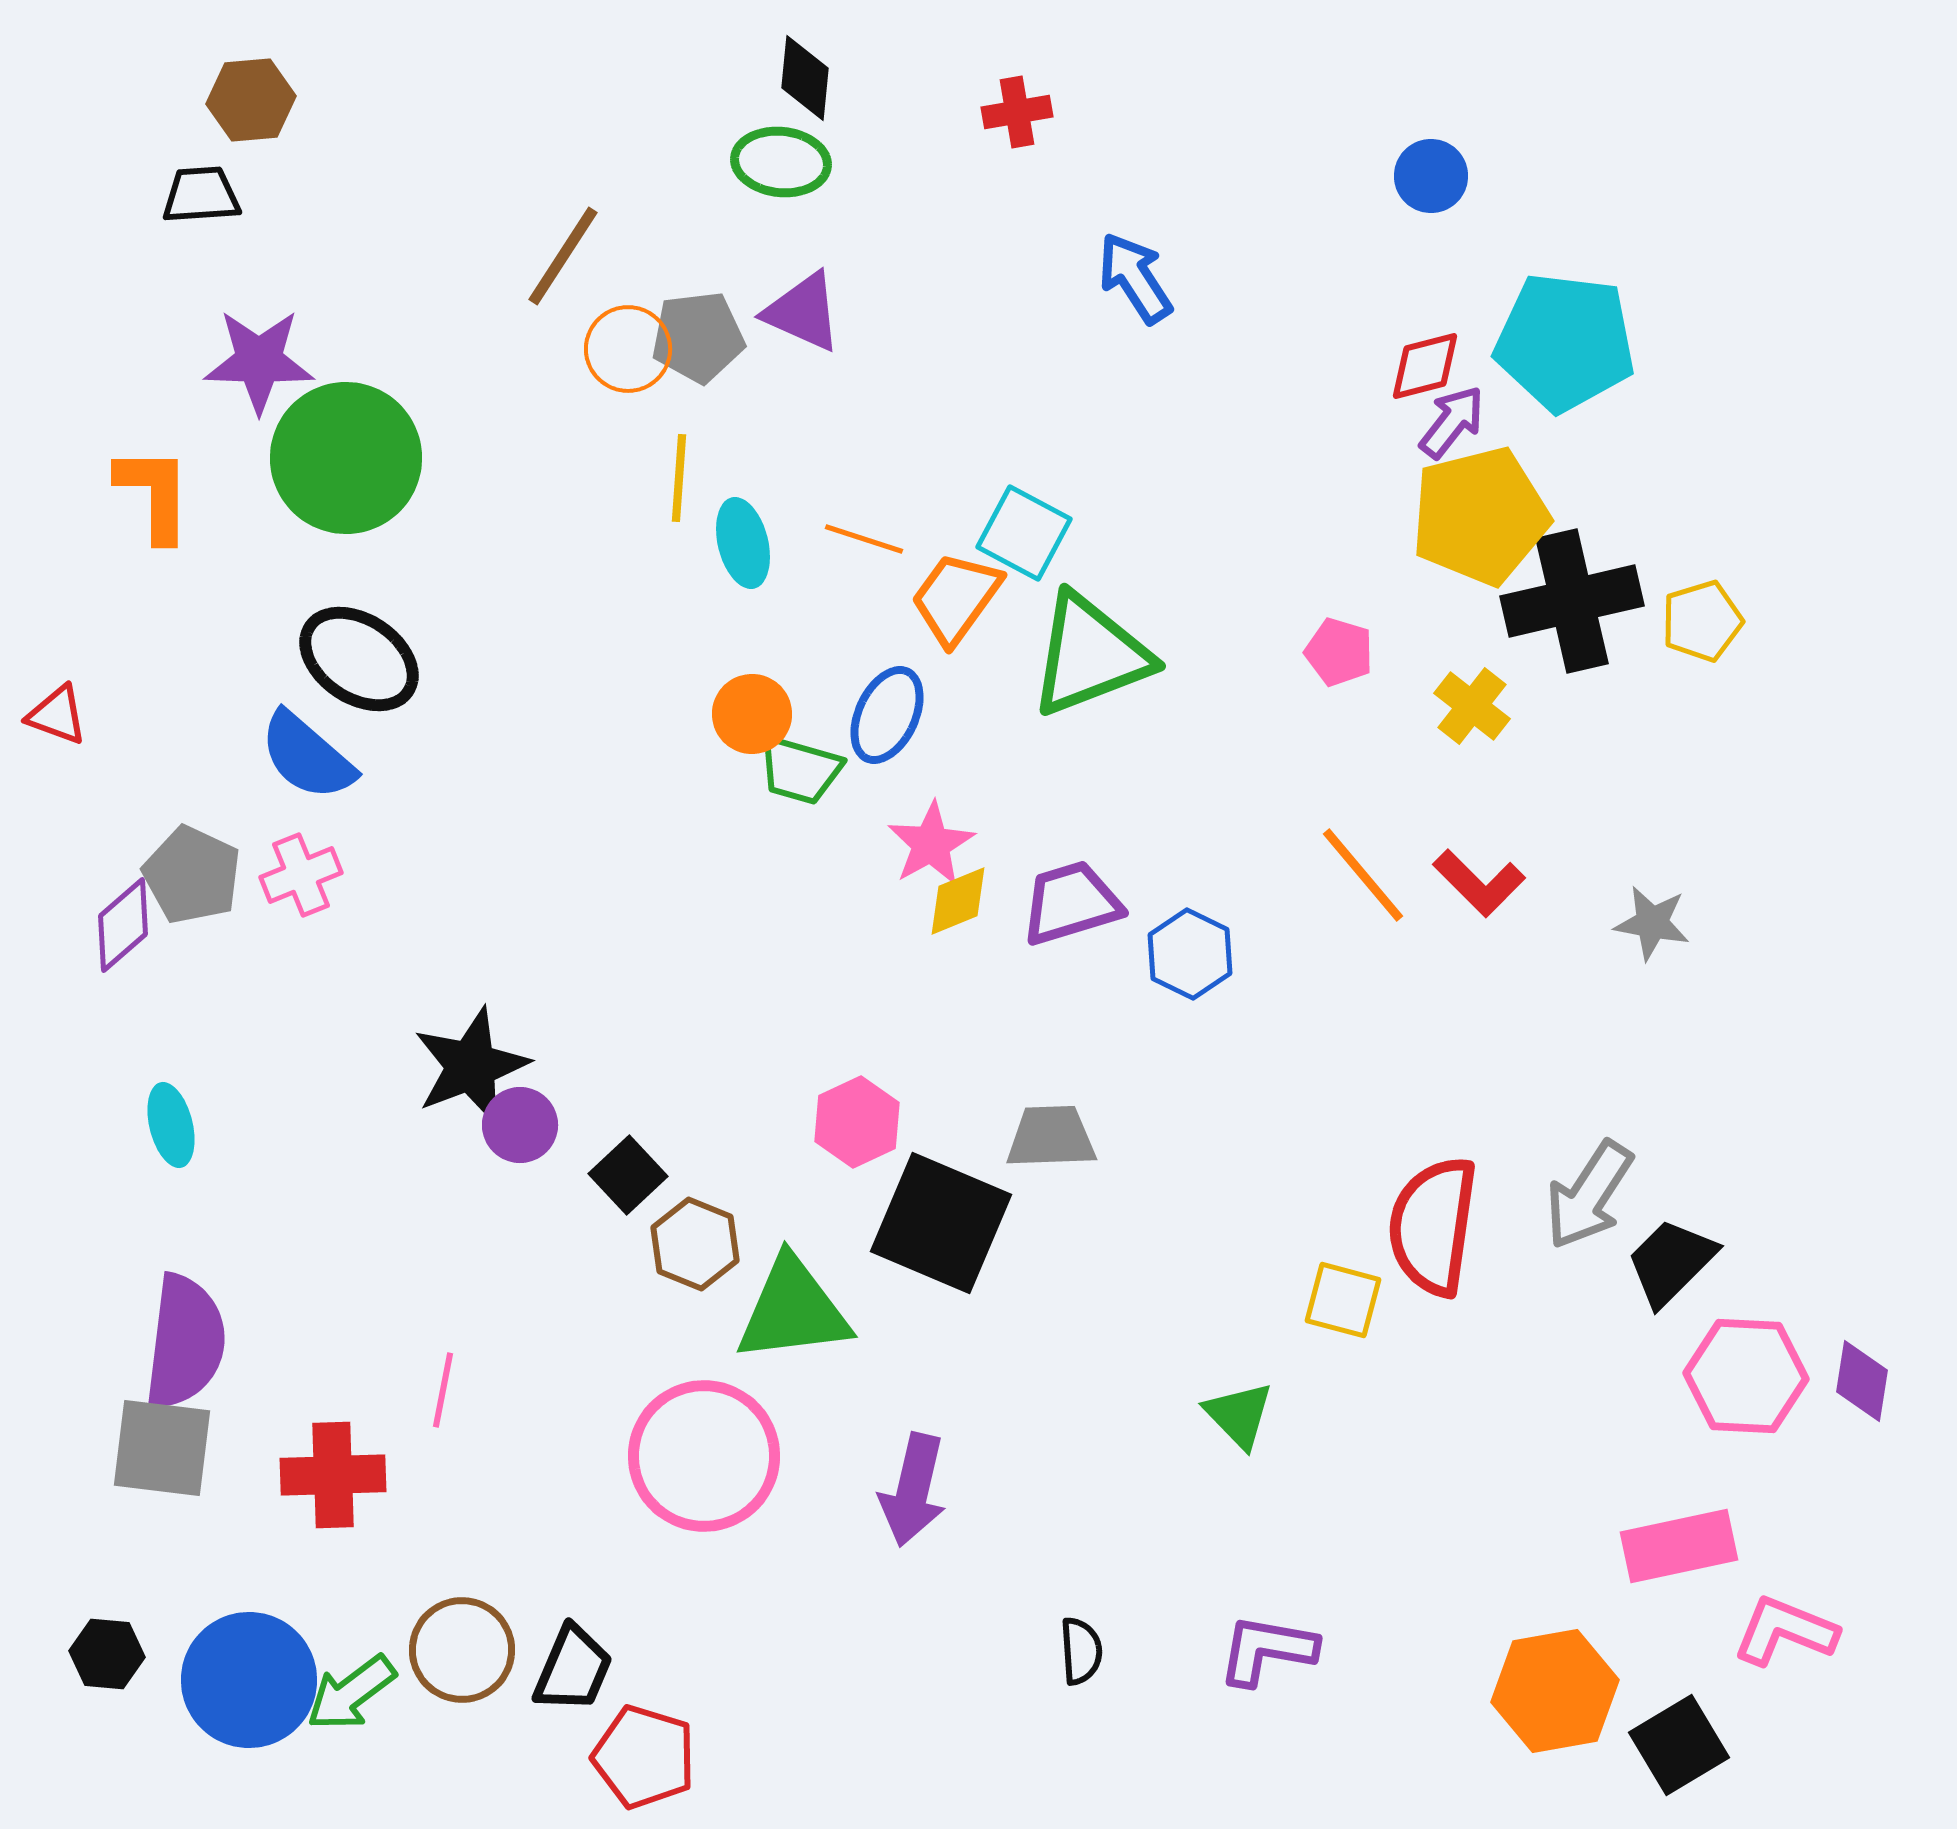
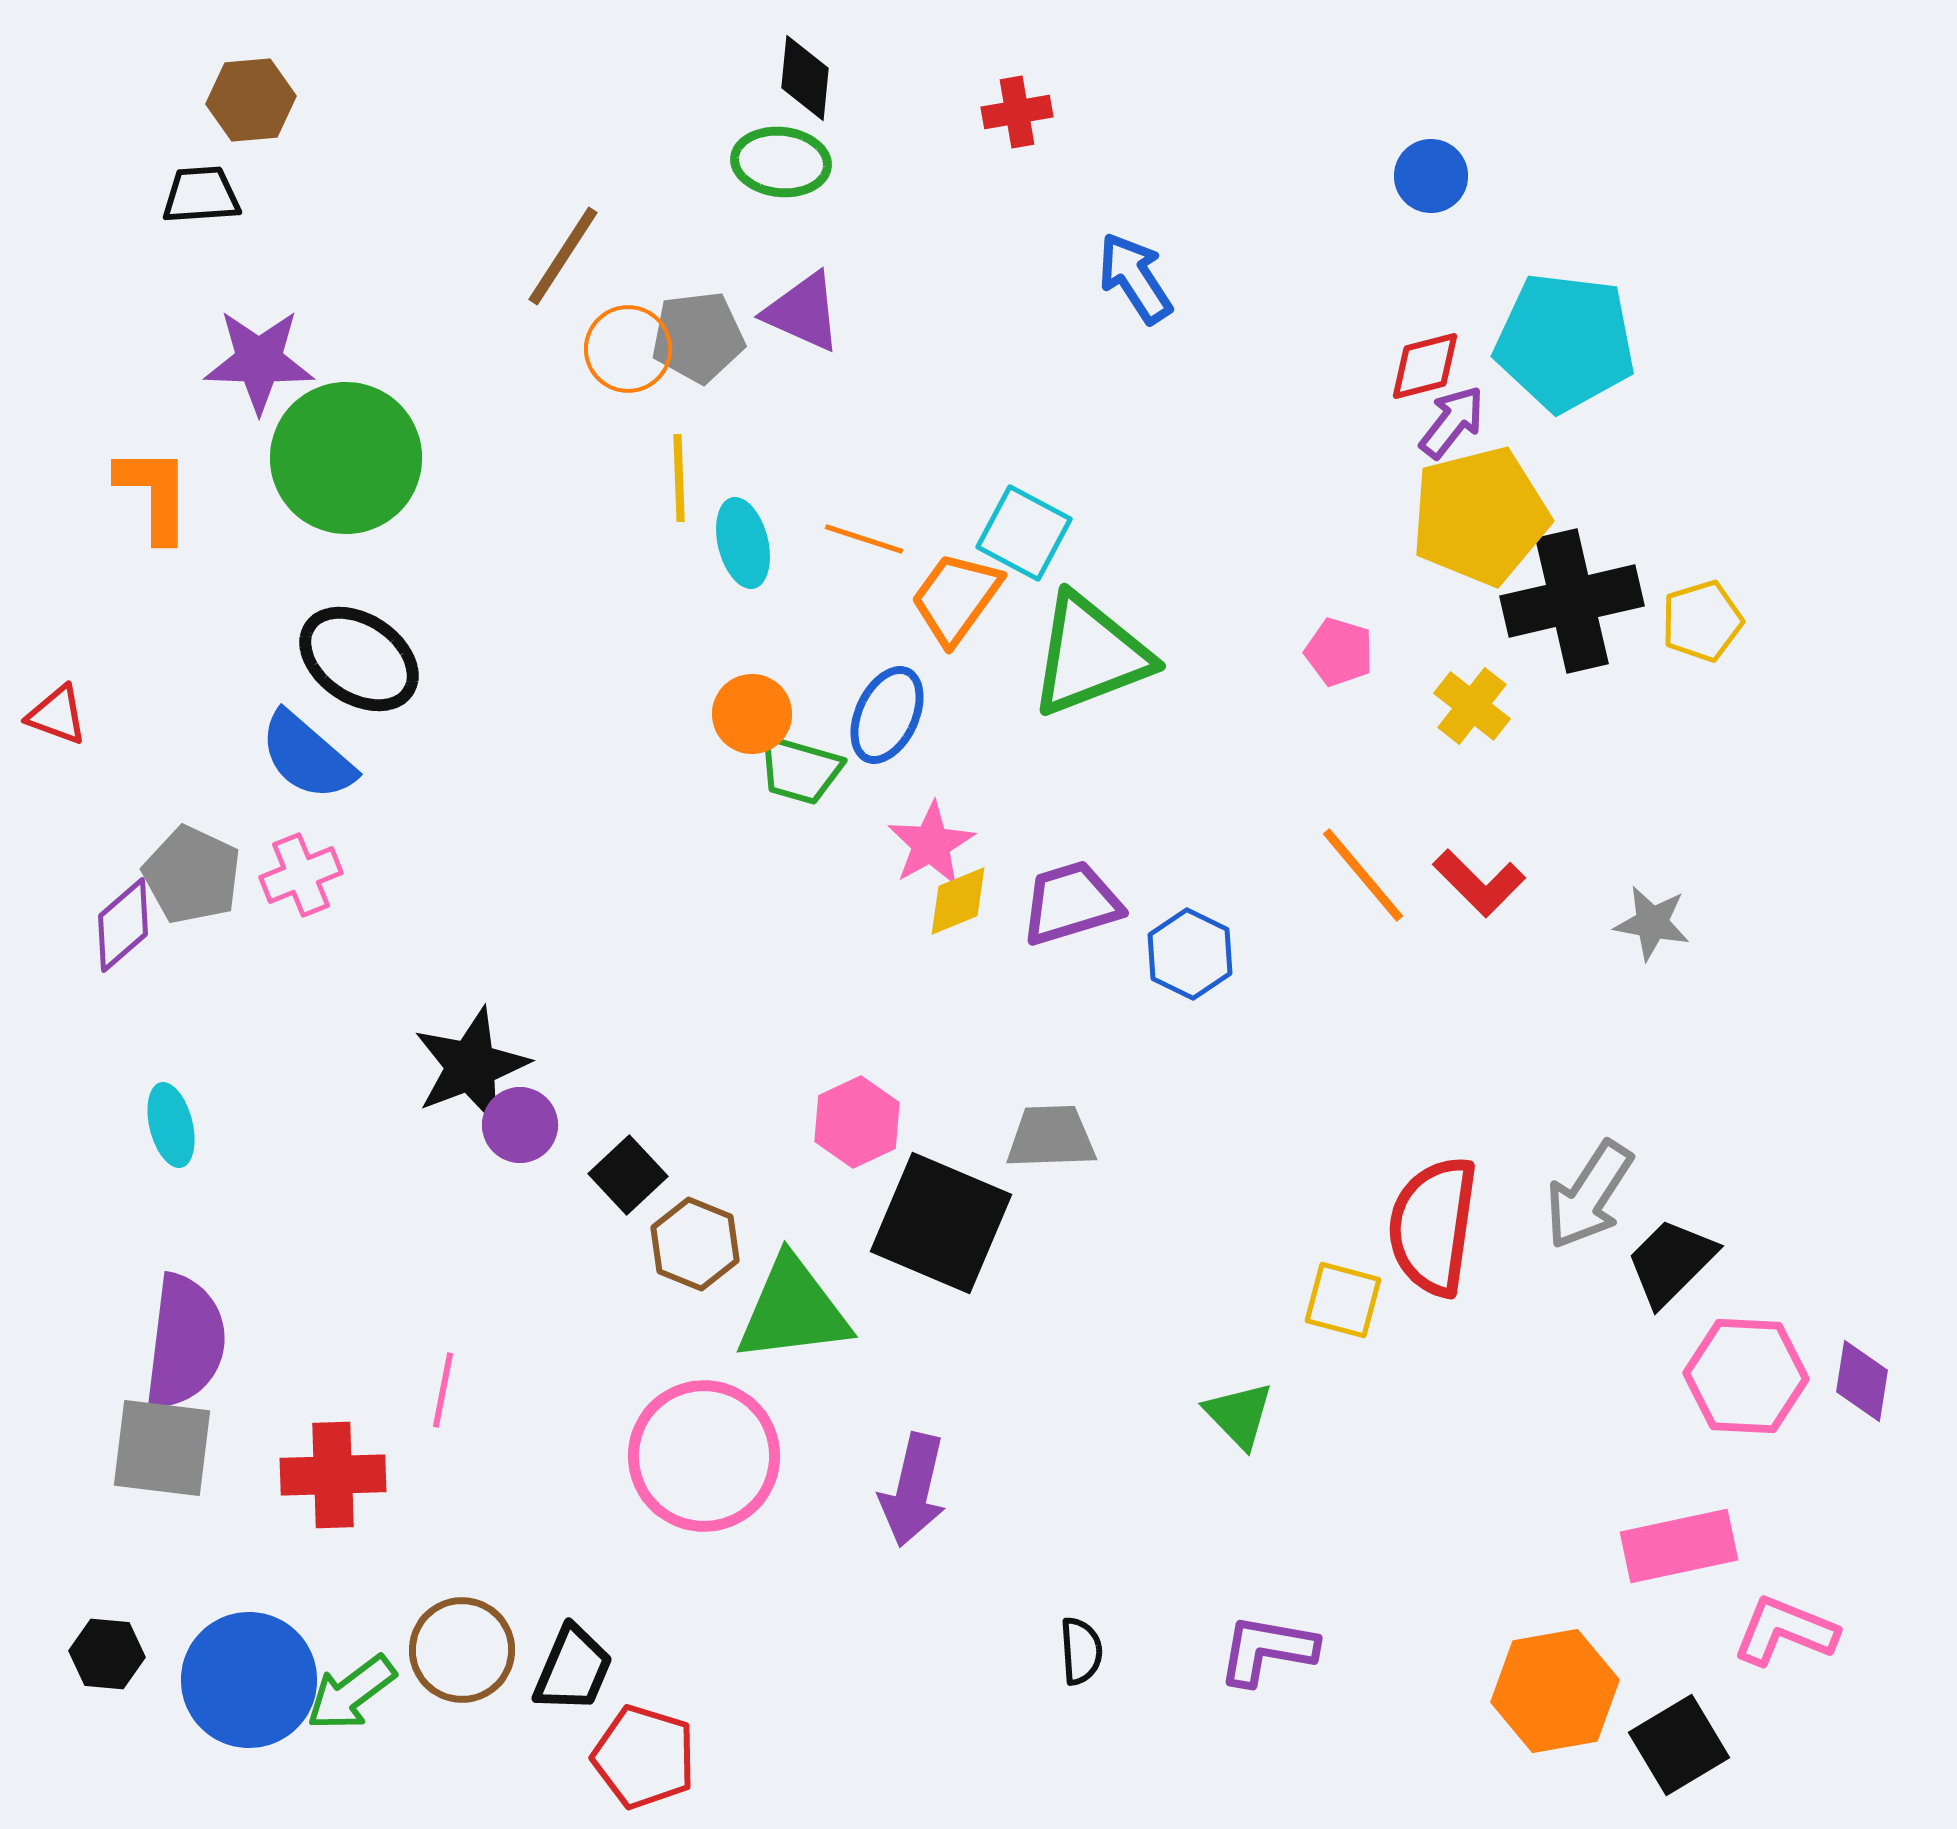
yellow line at (679, 478): rotated 6 degrees counterclockwise
